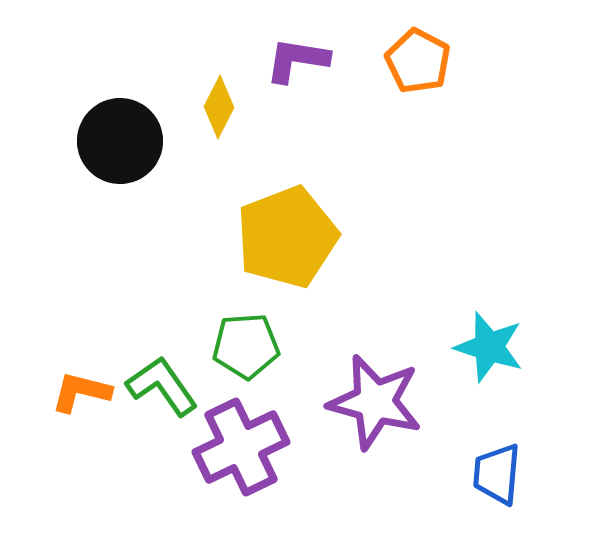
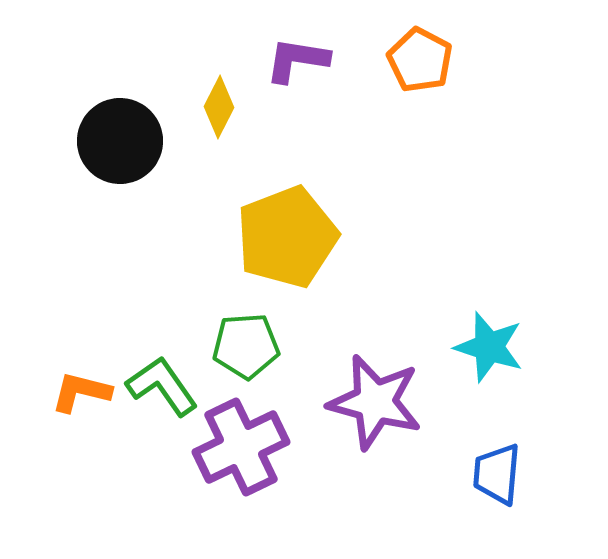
orange pentagon: moved 2 px right, 1 px up
